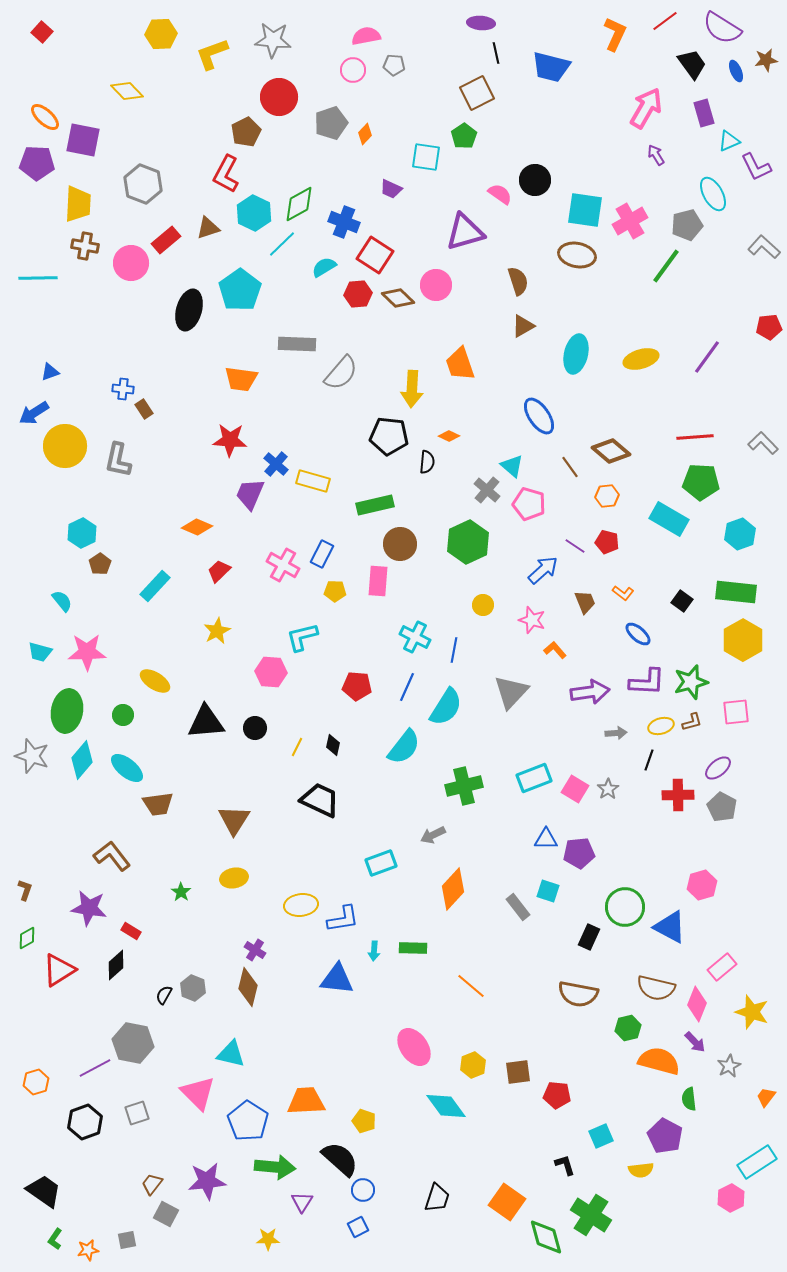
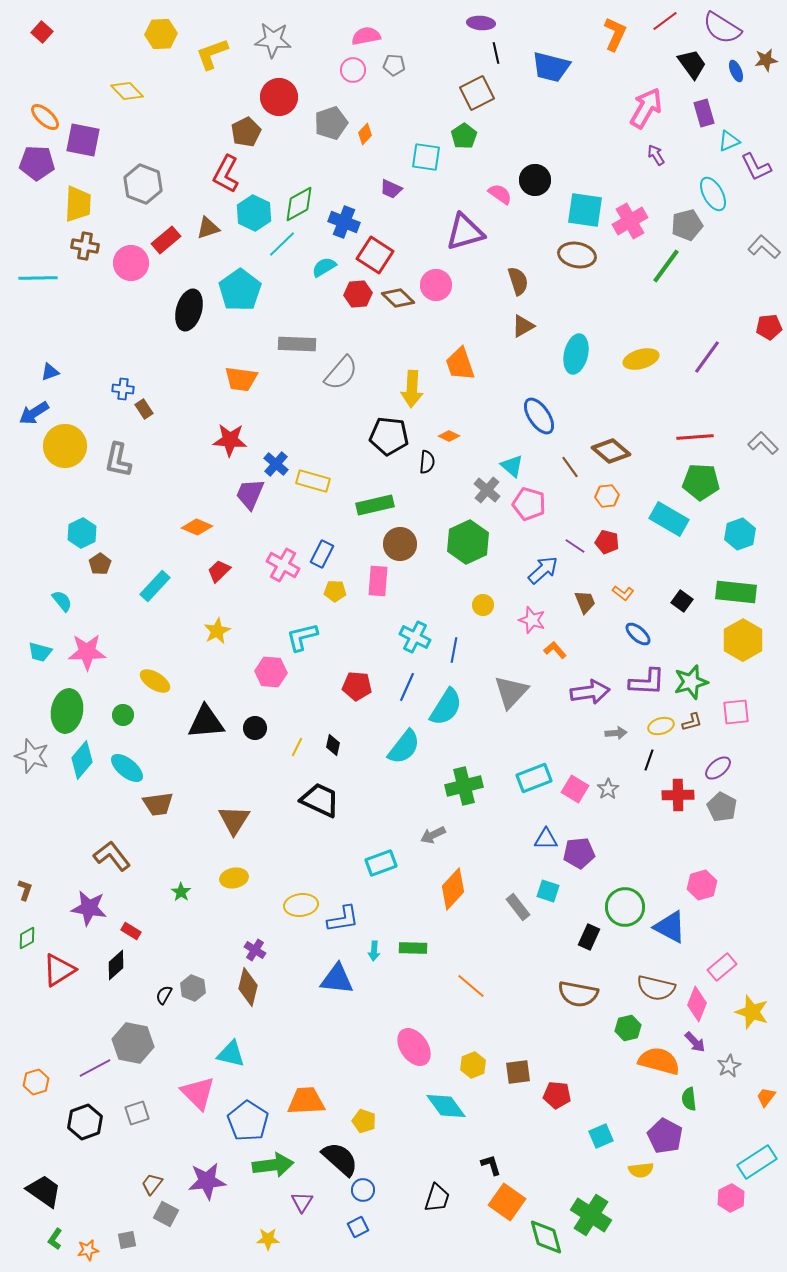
black L-shape at (565, 1165): moved 74 px left
green arrow at (275, 1167): moved 2 px left, 2 px up; rotated 12 degrees counterclockwise
